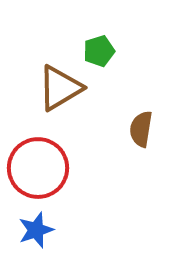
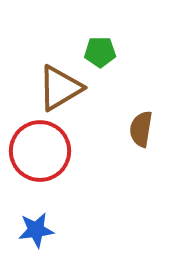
green pentagon: moved 1 px right, 1 px down; rotated 16 degrees clockwise
red circle: moved 2 px right, 17 px up
blue star: rotated 12 degrees clockwise
